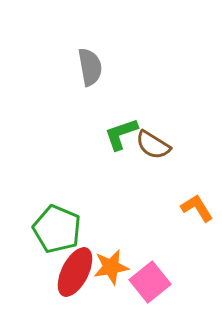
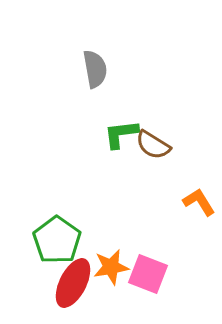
gray semicircle: moved 5 px right, 2 px down
green L-shape: rotated 12 degrees clockwise
orange L-shape: moved 2 px right, 6 px up
green pentagon: moved 11 px down; rotated 12 degrees clockwise
red ellipse: moved 2 px left, 11 px down
pink square: moved 2 px left, 8 px up; rotated 30 degrees counterclockwise
